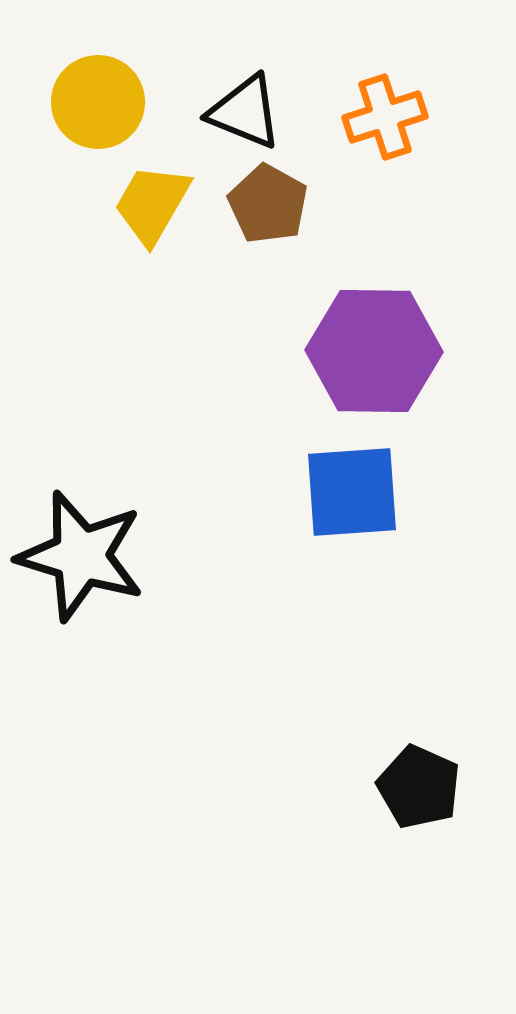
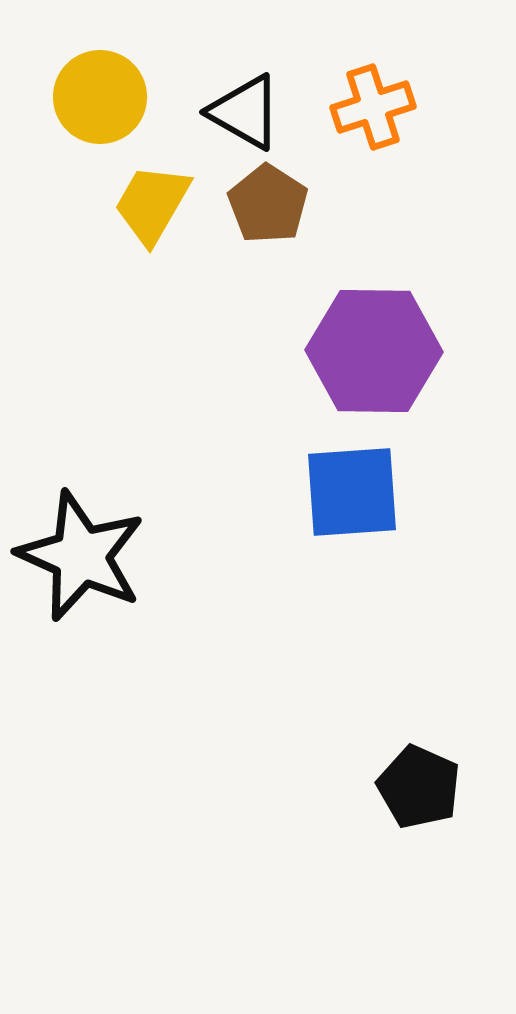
yellow circle: moved 2 px right, 5 px up
black triangle: rotated 8 degrees clockwise
orange cross: moved 12 px left, 10 px up
brown pentagon: rotated 4 degrees clockwise
black star: rotated 7 degrees clockwise
